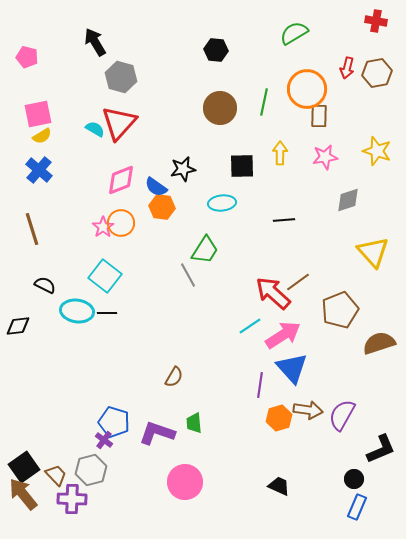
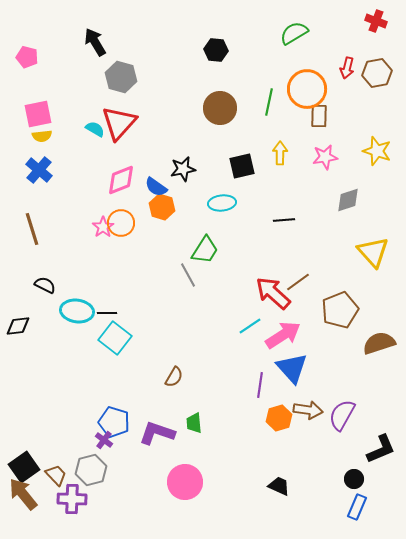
red cross at (376, 21): rotated 10 degrees clockwise
green line at (264, 102): moved 5 px right
yellow semicircle at (42, 136): rotated 24 degrees clockwise
black square at (242, 166): rotated 12 degrees counterclockwise
orange hexagon at (162, 207): rotated 10 degrees clockwise
cyan square at (105, 276): moved 10 px right, 62 px down
